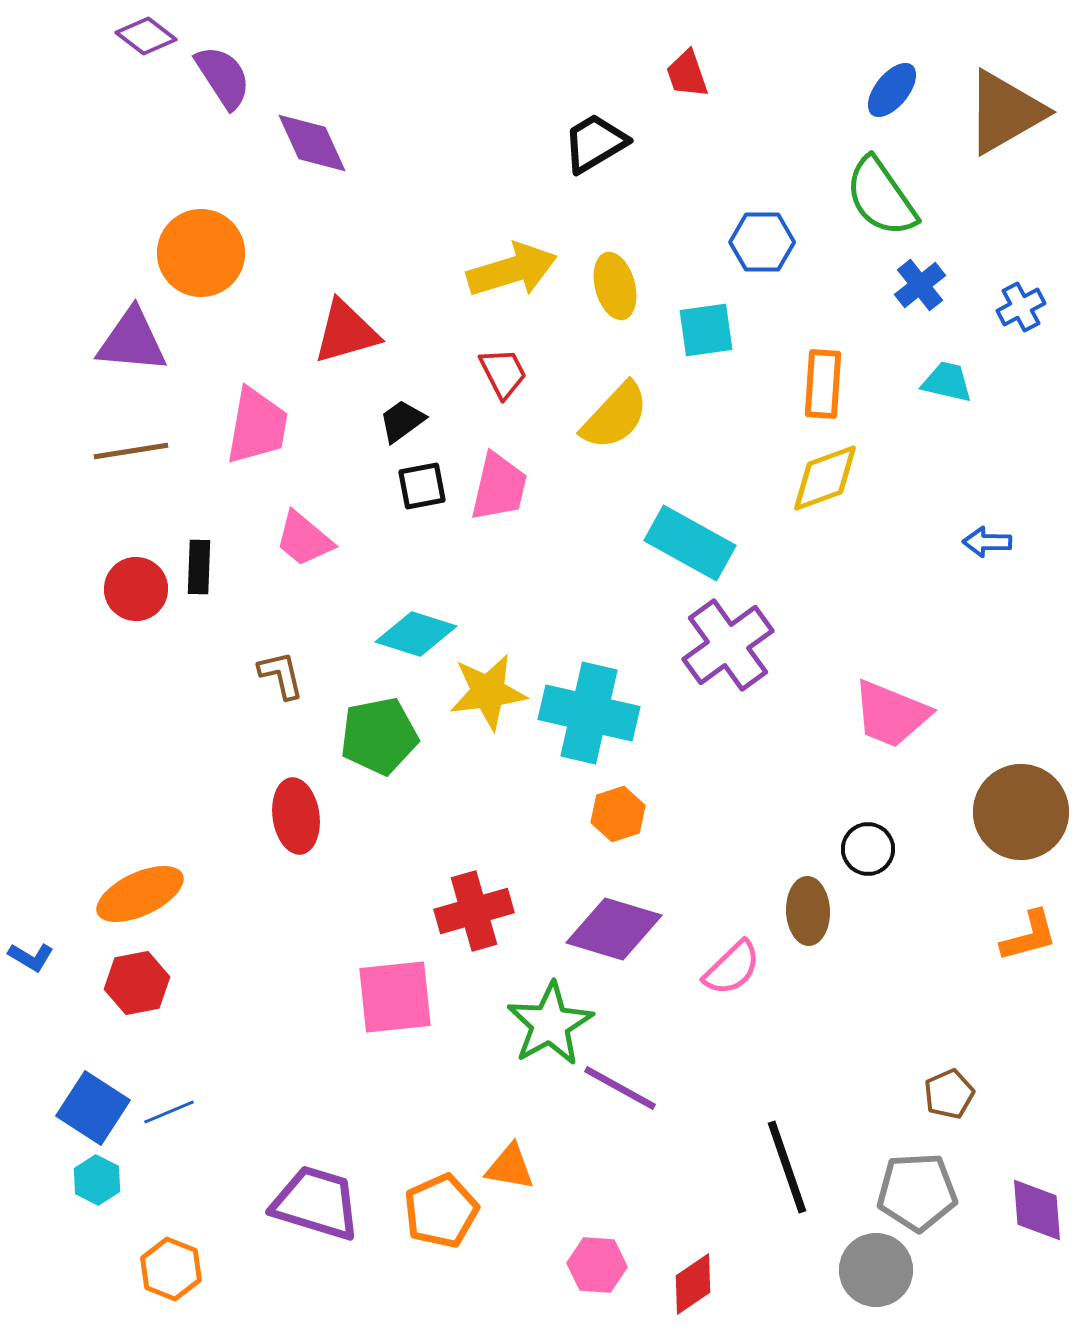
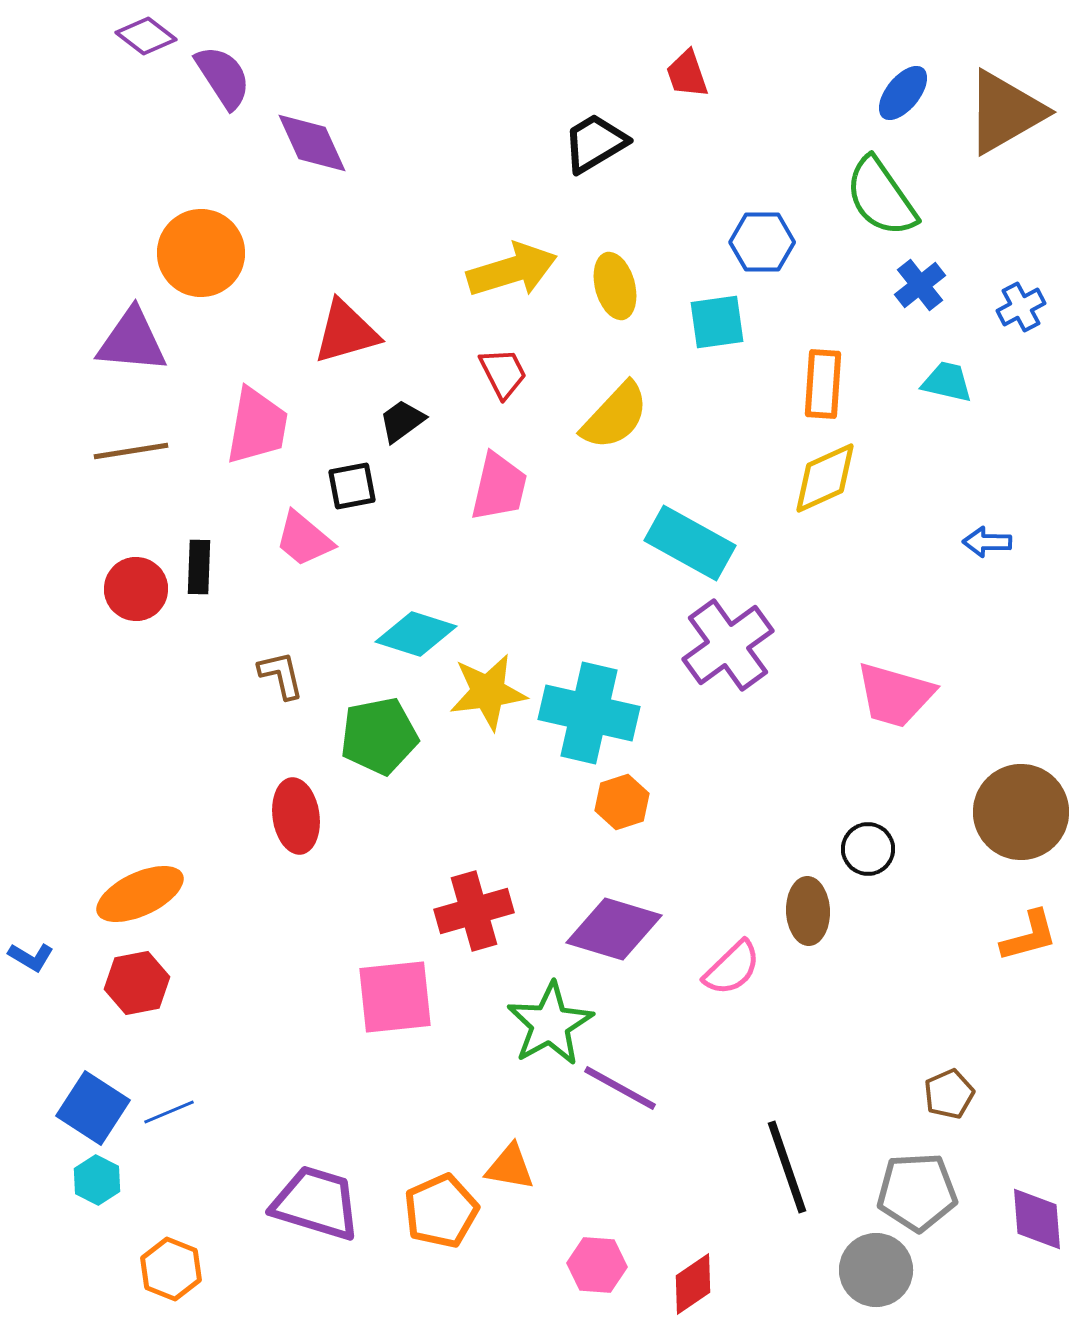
blue ellipse at (892, 90): moved 11 px right, 3 px down
cyan square at (706, 330): moved 11 px right, 8 px up
yellow diamond at (825, 478): rotated 4 degrees counterclockwise
black square at (422, 486): moved 70 px left
pink trapezoid at (891, 714): moved 4 px right, 19 px up; rotated 6 degrees counterclockwise
orange hexagon at (618, 814): moved 4 px right, 12 px up
purple diamond at (1037, 1210): moved 9 px down
